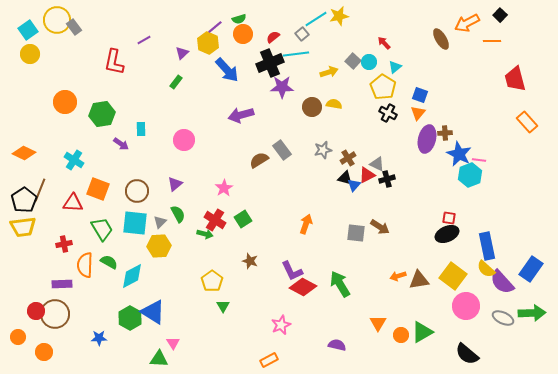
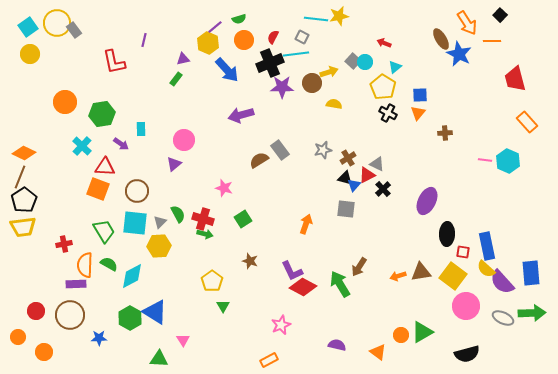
cyan line at (316, 19): rotated 40 degrees clockwise
yellow circle at (57, 20): moved 3 px down
orange arrow at (467, 23): rotated 95 degrees counterclockwise
gray rectangle at (74, 27): moved 3 px down
cyan square at (28, 30): moved 3 px up
orange circle at (243, 34): moved 1 px right, 6 px down
gray square at (302, 34): moved 3 px down; rotated 24 degrees counterclockwise
red semicircle at (273, 37): rotated 24 degrees counterclockwise
purple line at (144, 40): rotated 48 degrees counterclockwise
red arrow at (384, 43): rotated 24 degrees counterclockwise
purple triangle at (182, 53): moved 1 px right, 6 px down; rotated 32 degrees clockwise
red L-shape at (114, 62): rotated 24 degrees counterclockwise
cyan circle at (369, 62): moved 4 px left
green rectangle at (176, 82): moved 3 px up
blue square at (420, 95): rotated 21 degrees counterclockwise
brown circle at (312, 107): moved 24 px up
purple ellipse at (427, 139): moved 62 px down; rotated 12 degrees clockwise
gray rectangle at (282, 150): moved 2 px left
blue star at (459, 154): moved 100 px up
cyan cross at (74, 160): moved 8 px right, 14 px up; rotated 12 degrees clockwise
pink line at (479, 160): moved 6 px right
cyan hexagon at (470, 175): moved 38 px right, 14 px up; rotated 15 degrees counterclockwise
black cross at (387, 179): moved 4 px left, 10 px down; rotated 28 degrees counterclockwise
purple triangle at (175, 184): moved 1 px left, 20 px up
pink star at (224, 188): rotated 24 degrees counterclockwise
brown line at (40, 190): moved 20 px left, 13 px up
red triangle at (73, 203): moved 32 px right, 36 px up
red square at (449, 218): moved 14 px right, 34 px down
red cross at (215, 220): moved 12 px left, 1 px up; rotated 15 degrees counterclockwise
brown arrow at (380, 227): moved 21 px left, 40 px down; rotated 90 degrees clockwise
green trapezoid at (102, 229): moved 2 px right, 2 px down
gray square at (356, 233): moved 10 px left, 24 px up
black ellipse at (447, 234): rotated 65 degrees counterclockwise
green semicircle at (109, 262): moved 2 px down
blue rectangle at (531, 269): moved 4 px down; rotated 40 degrees counterclockwise
brown triangle at (419, 280): moved 2 px right, 8 px up
purple rectangle at (62, 284): moved 14 px right
blue triangle at (153, 312): moved 2 px right
brown circle at (55, 314): moved 15 px right, 1 px down
orange triangle at (378, 323): moved 29 px down; rotated 24 degrees counterclockwise
pink triangle at (173, 343): moved 10 px right, 3 px up
black semicircle at (467, 354): rotated 55 degrees counterclockwise
